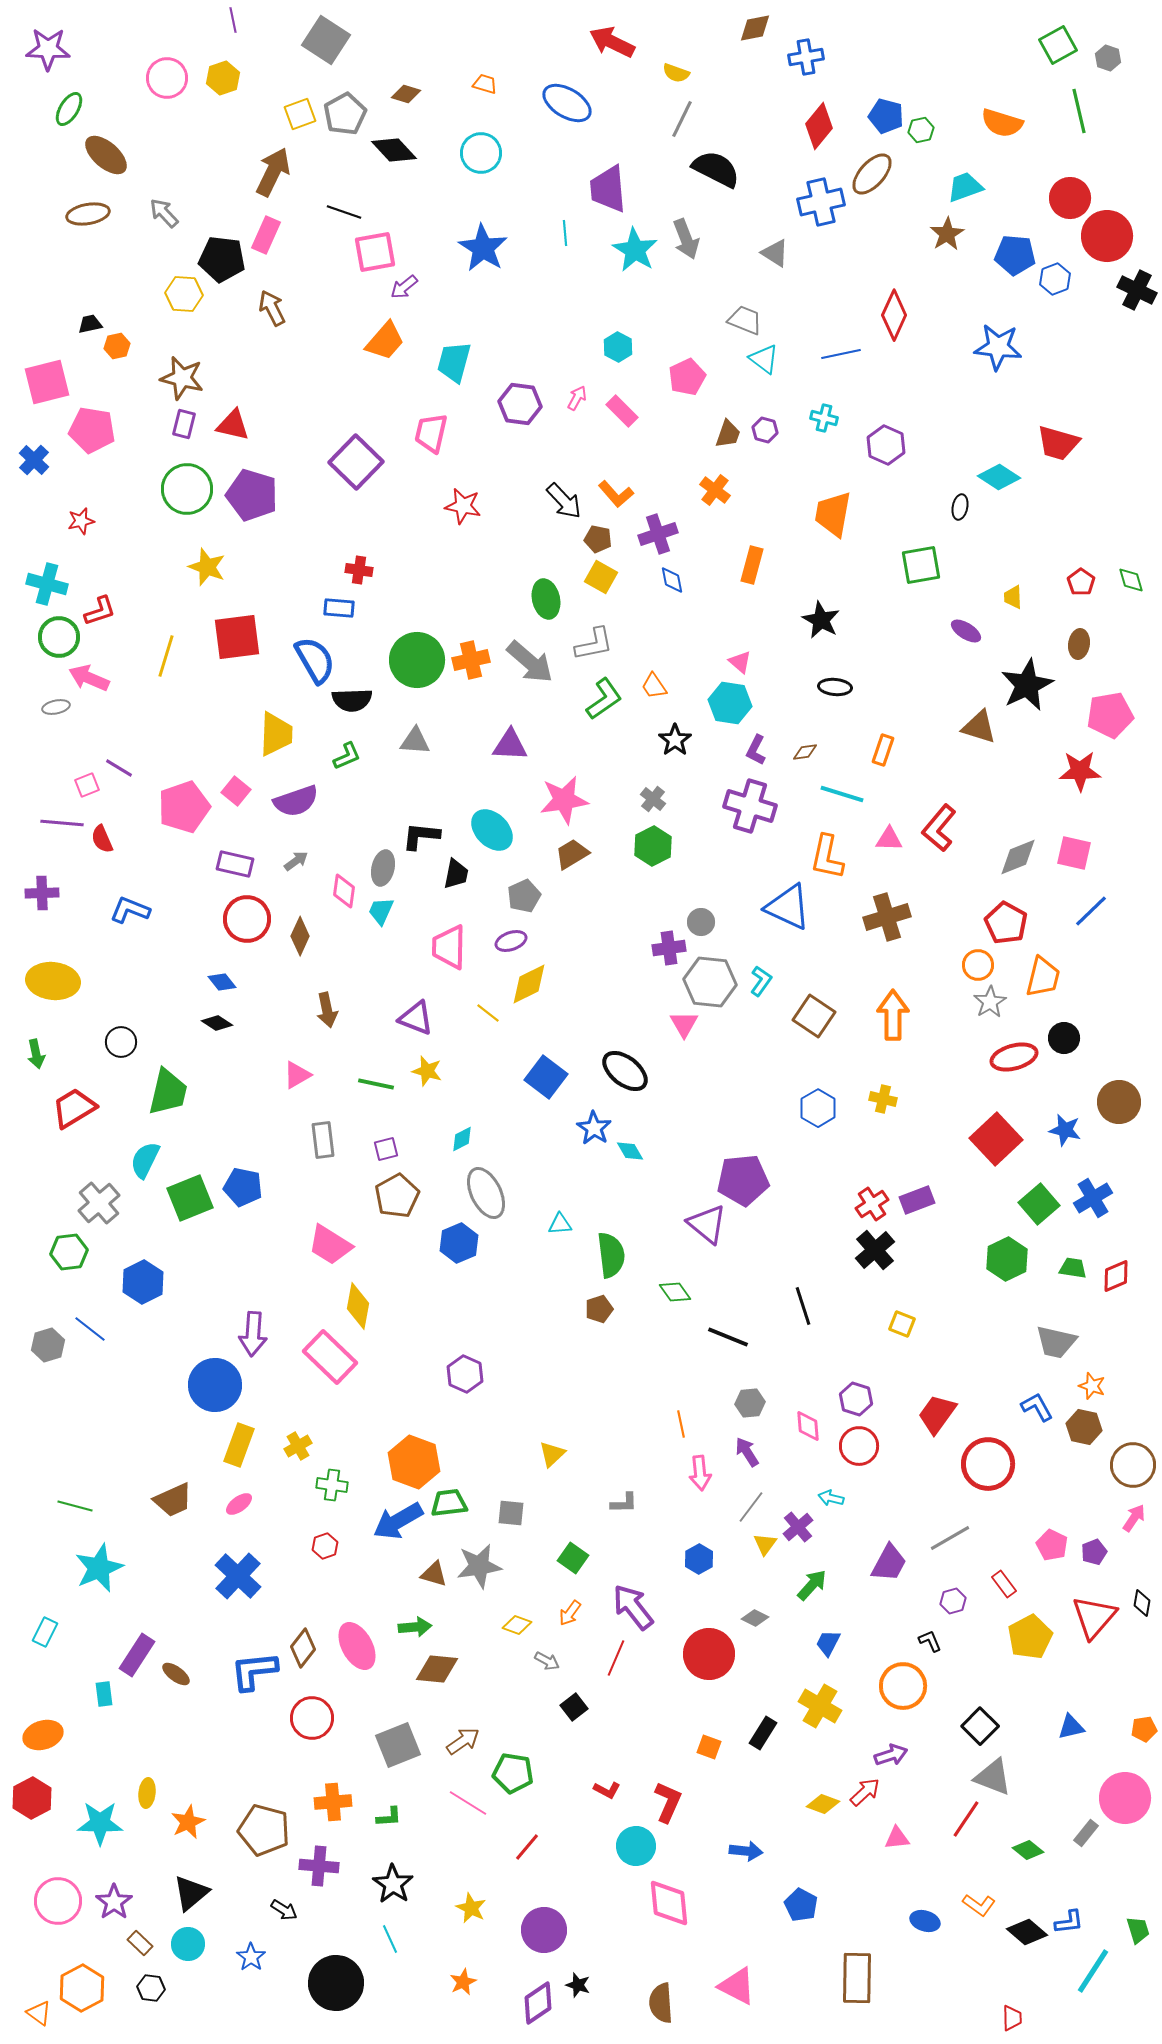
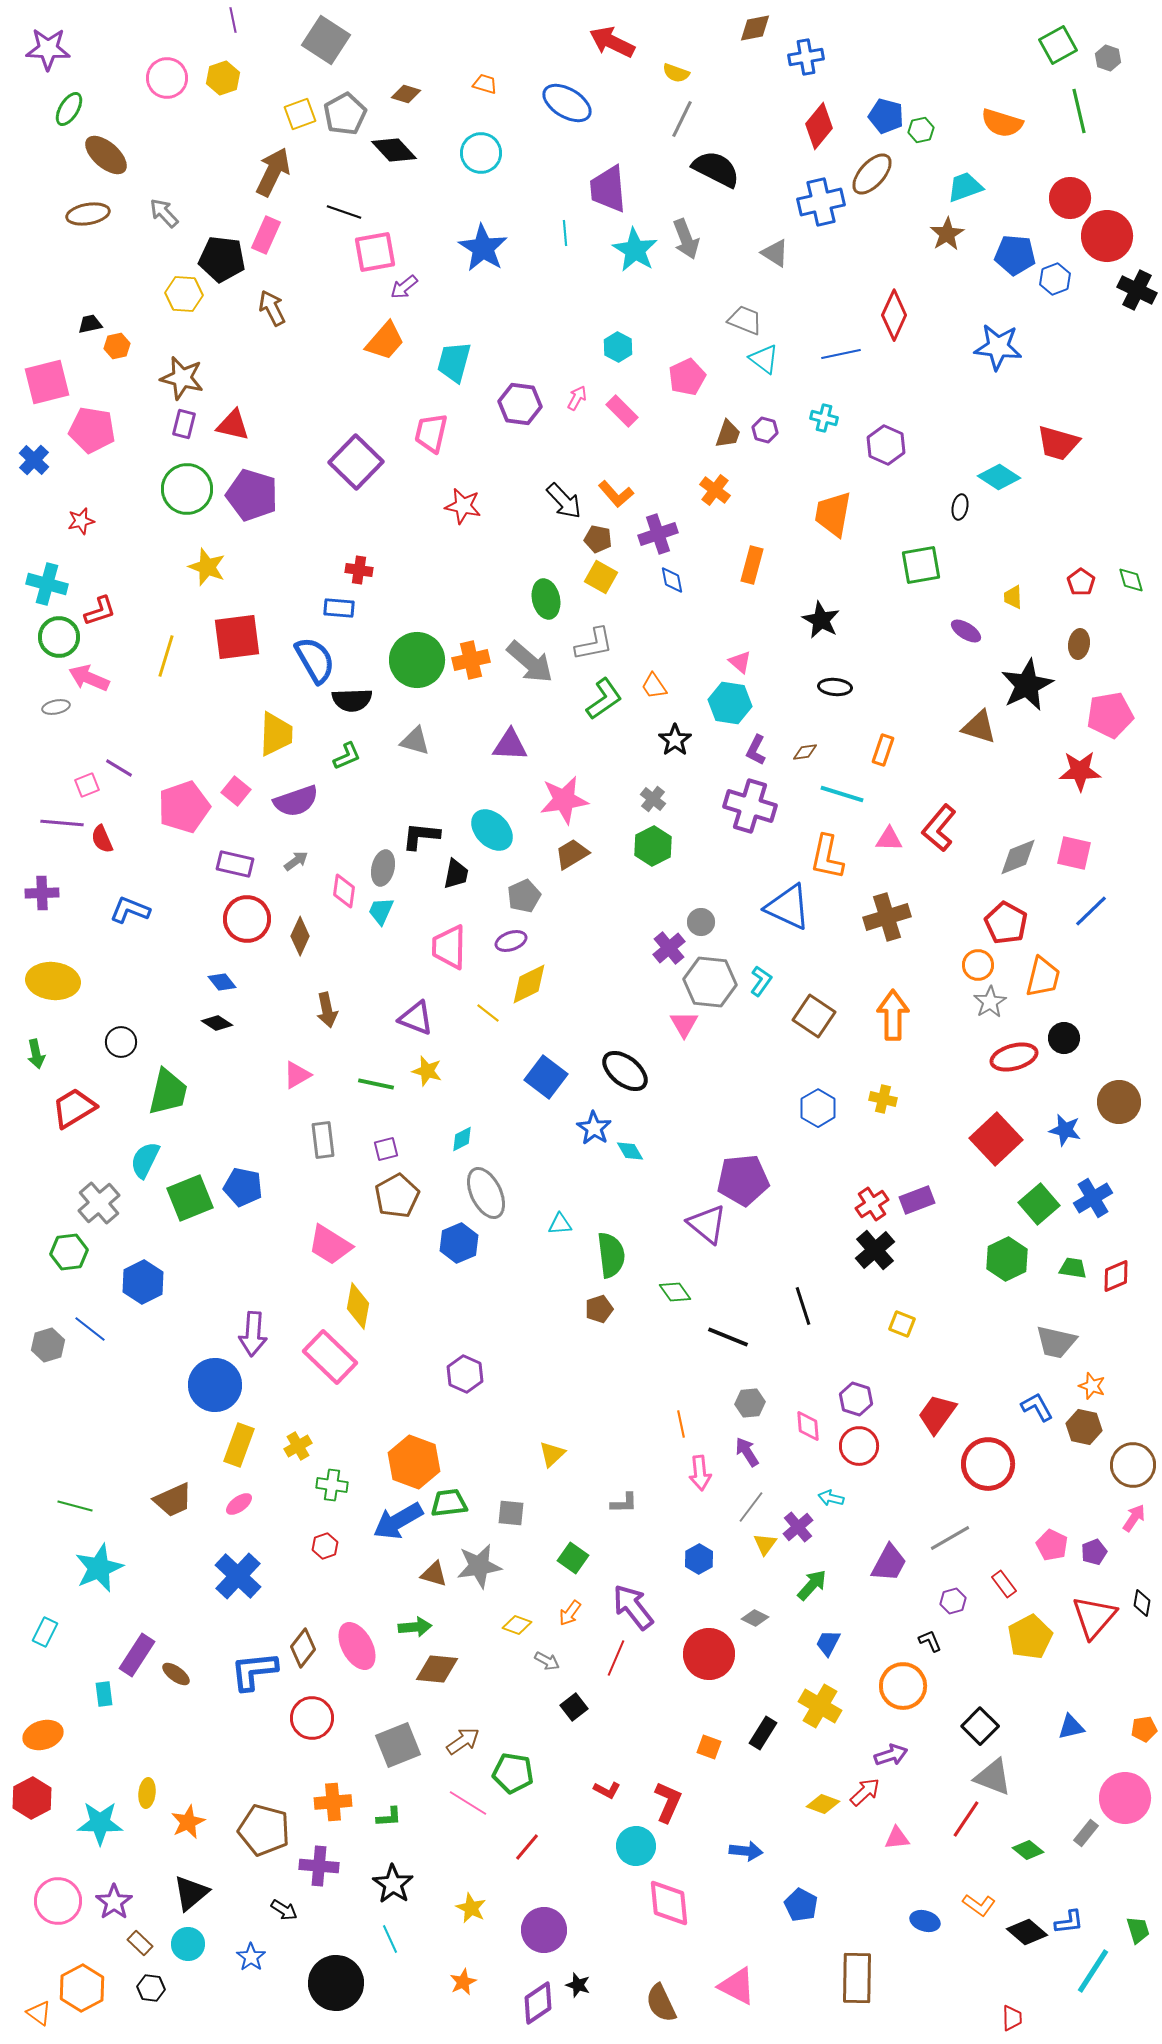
gray triangle at (415, 741): rotated 12 degrees clockwise
purple cross at (669, 948): rotated 32 degrees counterclockwise
brown semicircle at (661, 2003): rotated 21 degrees counterclockwise
